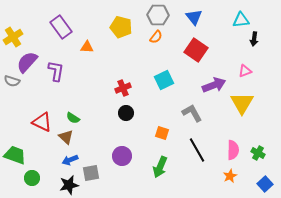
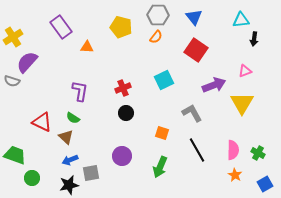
purple L-shape: moved 24 px right, 20 px down
orange star: moved 5 px right, 1 px up; rotated 16 degrees counterclockwise
blue square: rotated 14 degrees clockwise
